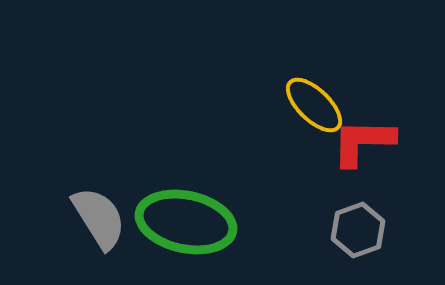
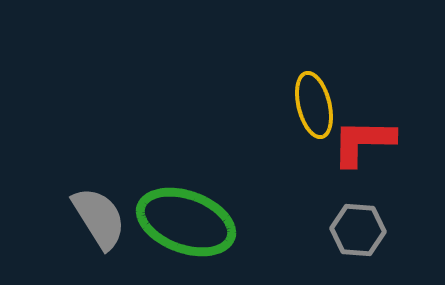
yellow ellipse: rotated 32 degrees clockwise
green ellipse: rotated 8 degrees clockwise
gray hexagon: rotated 24 degrees clockwise
